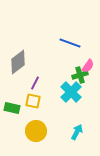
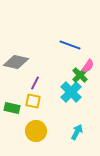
blue line: moved 2 px down
gray diamond: moved 2 px left; rotated 50 degrees clockwise
green cross: rotated 28 degrees counterclockwise
